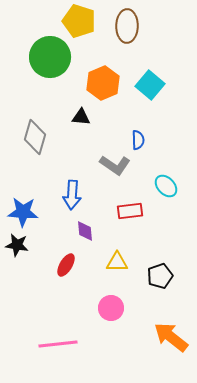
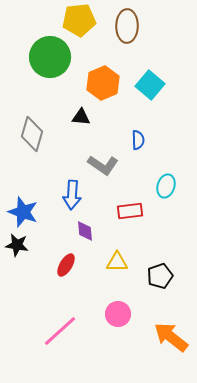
yellow pentagon: moved 1 px up; rotated 24 degrees counterclockwise
gray diamond: moved 3 px left, 3 px up
gray L-shape: moved 12 px left
cyan ellipse: rotated 60 degrees clockwise
blue star: rotated 16 degrees clockwise
pink circle: moved 7 px right, 6 px down
pink line: moved 2 px right, 13 px up; rotated 36 degrees counterclockwise
